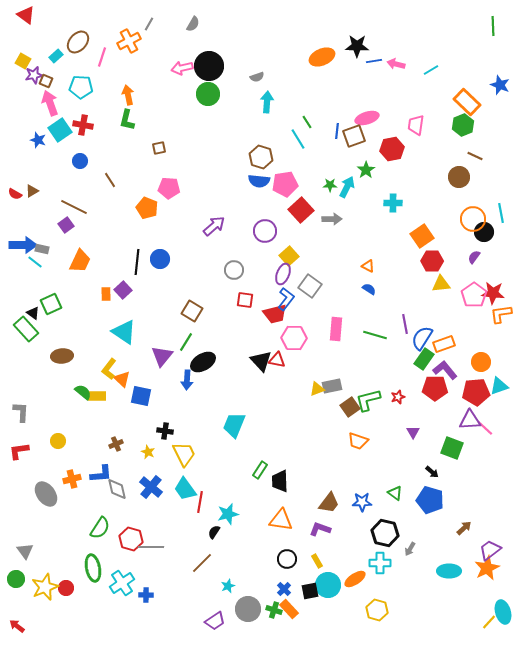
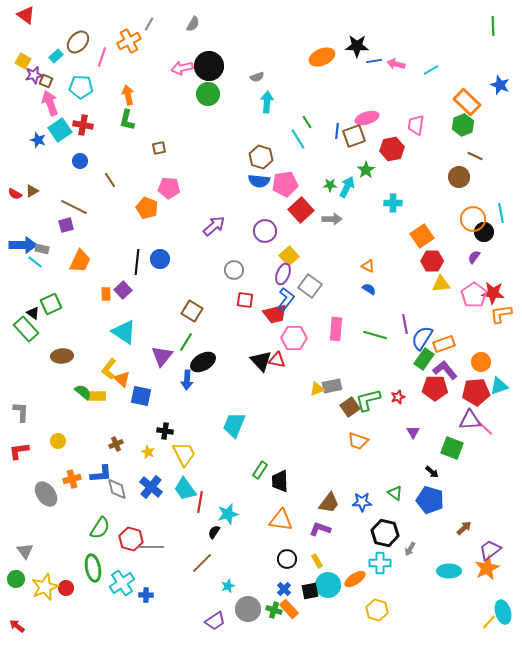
purple square at (66, 225): rotated 21 degrees clockwise
